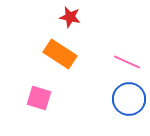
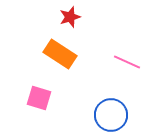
red star: rotated 30 degrees counterclockwise
blue circle: moved 18 px left, 16 px down
